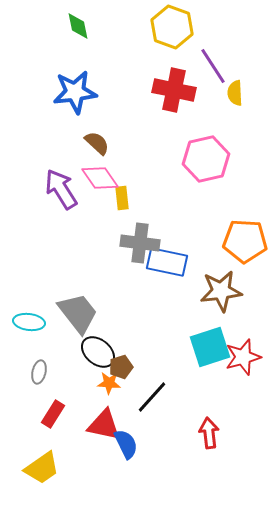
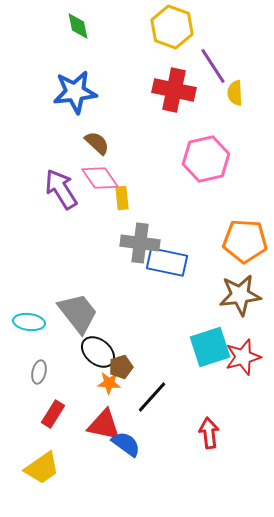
brown star: moved 19 px right, 4 px down
blue semicircle: rotated 28 degrees counterclockwise
